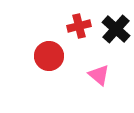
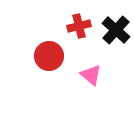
black cross: moved 1 px down
pink triangle: moved 8 px left
